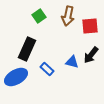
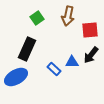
green square: moved 2 px left, 2 px down
red square: moved 4 px down
blue triangle: rotated 16 degrees counterclockwise
blue rectangle: moved 7 px right
